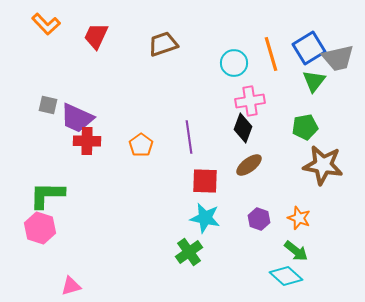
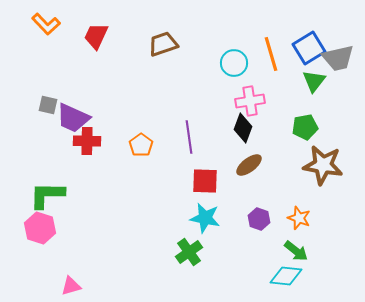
purple trapezoid: moved 4 px left
cyan diamond: rotated 36 degrees counterclockwise
